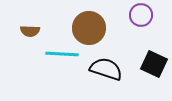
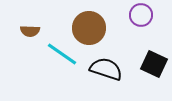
cyan line: rotated 32 degrees clockwise
